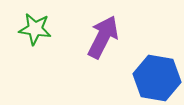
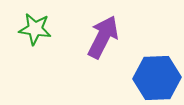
blue hexagon: rotated 12 degrees counterclockwise
